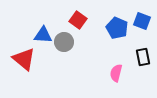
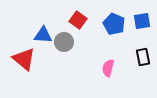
blue square: rotated 30 degrees counterclockwise
blue pentagon: moved 3 px left, 4 px up
pink semicircle: moved 8 px left, 5 px up
